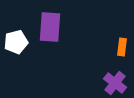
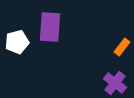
white pentagon: moved 1 px right
orange rectangle: rotated 30 degrees clockwise
